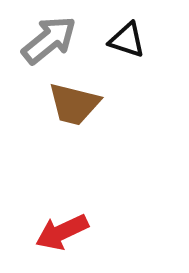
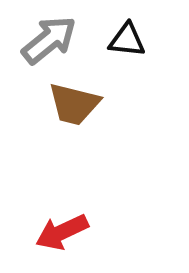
black triangle: rotated 12 degrees counterclockwise
